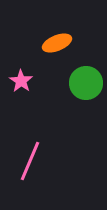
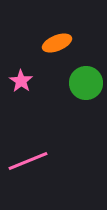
pink line: moved 2 px left; rotated 45 degrees clockwise
